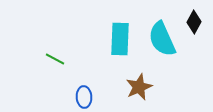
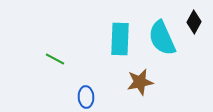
cyan semicircle: moved 1 px up
brown star: moved 1 px right, 5 px up; rotated 12 degrees clockwise
blue ellipse: moved 2 px right
